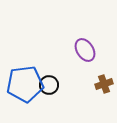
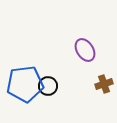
black circle: moved 1 px left, 1 px down
